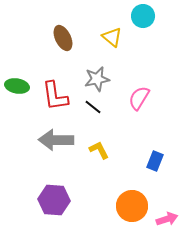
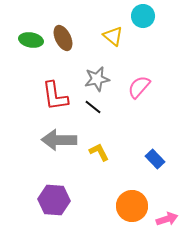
yellow triangle: moved 1 px right, 1 px up
green ellipse: moved 14 px right, 46 px up
pink semicircle: moved 11 px up; rotated 10 degrees clockwise
gray arrow: moved 3 px right
yellow L-shape: moved 2 px down
blue rectangle: moved 2 px up; rotated 66 degrees counterclockwise
